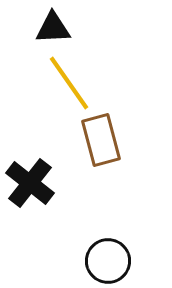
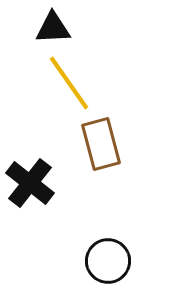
brown rectangle: moved 4 px down
